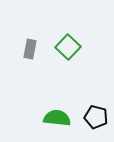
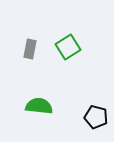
green square: rotated 15 degrees clockwise
green semicircle: moved 18 px left, 12 px up
